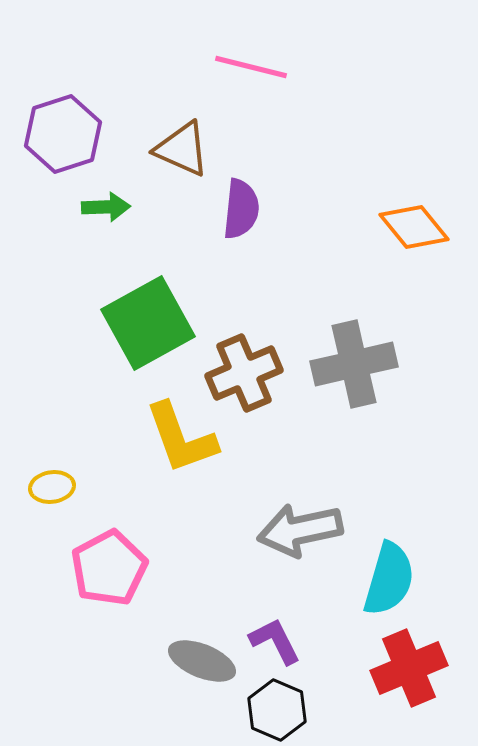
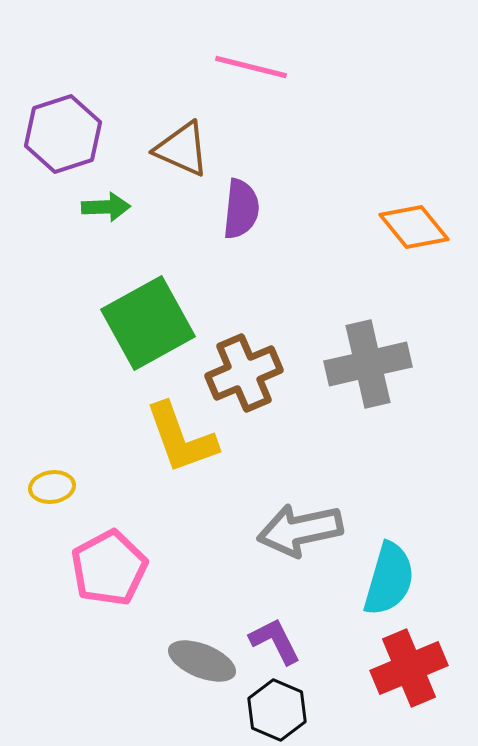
gray cross: moved 14 px right
